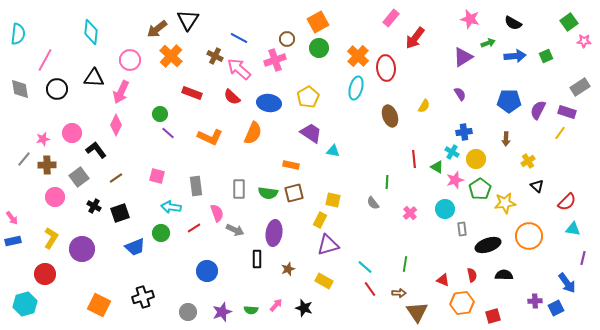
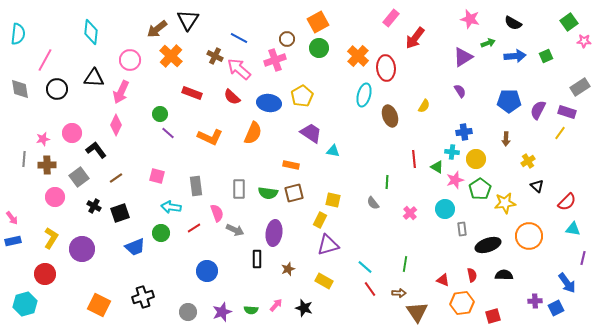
cyan ellipse at (356, 88): moved 8 px right, 7 px down
purple semicircle at (460, 94): moved 3 px up
yellow pentagon at (308, 97): moved 6 px left, 1 px up
cyan cross at (452, 152): rotated 24 degrees counterclockwise
gray line at (24, 159): rotated 35 degrees counterclockwise
